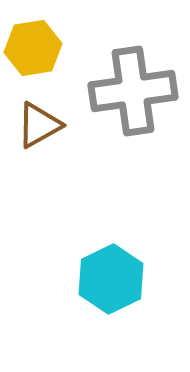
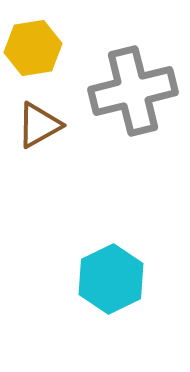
gray cross: rotated 6 degrees counterclockwise
